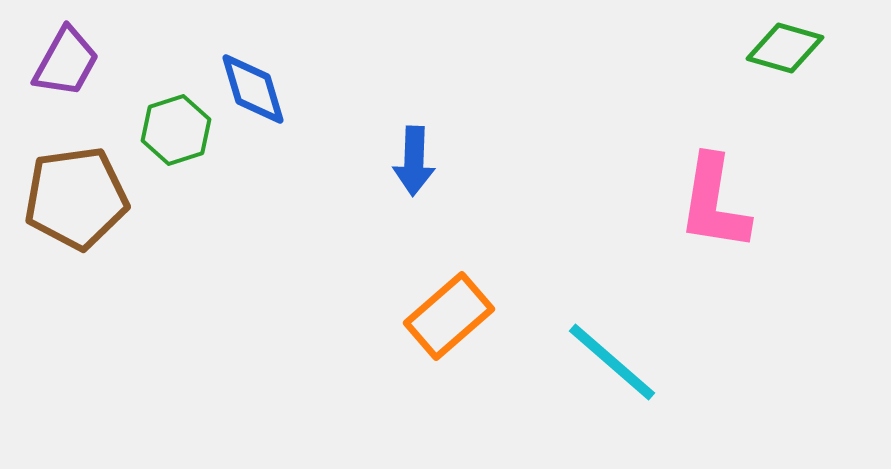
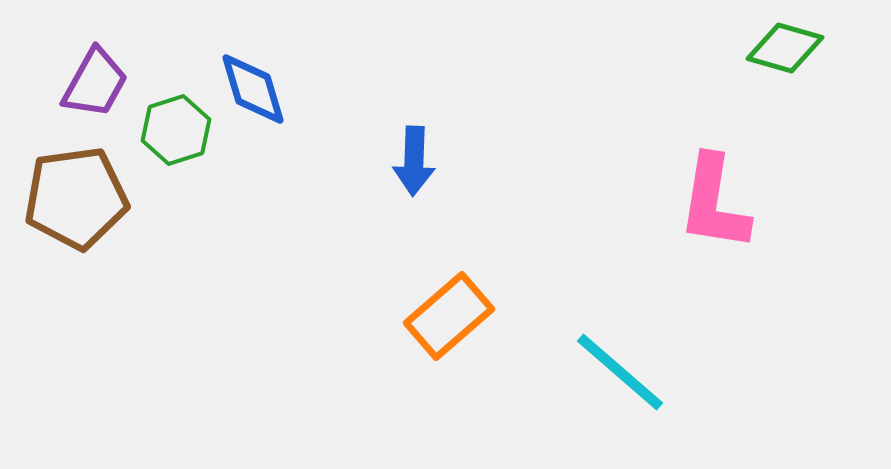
purple trapezoid: moved 29 px right, 21 px down
cyan line: moved 8 px right, 10 px down
